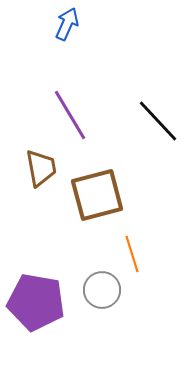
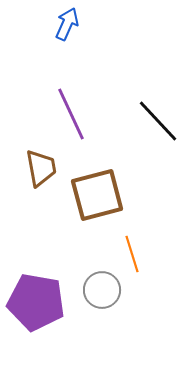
purple line: moved 1 px right, 1 px up; rotated 6 degrees clockwise
